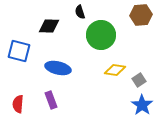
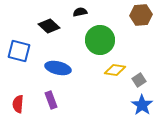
black semicircle: rotated 96 degrees clockwise
black diamond: rotated 40 degrees clockwise
green circle: moved 1 px left, 5 px down
